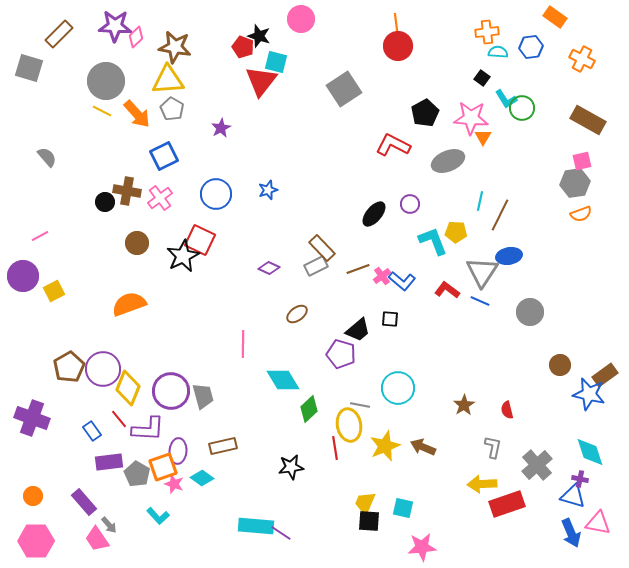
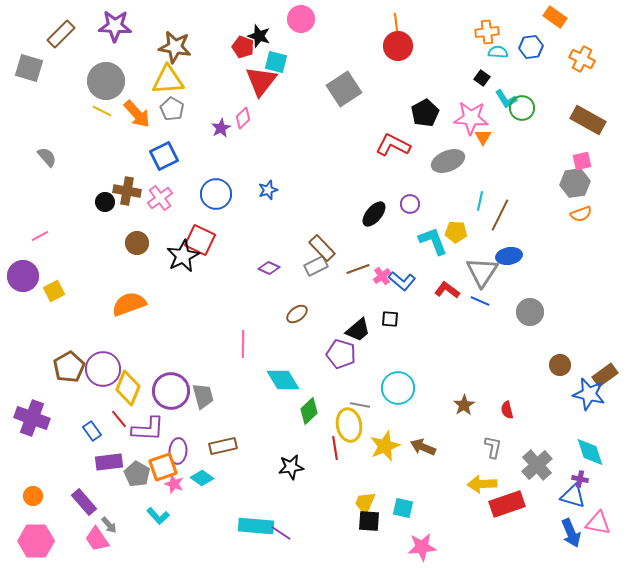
brown rectangle at (59, 34): moved 2 px right
pink diamond at (136, 37): moved 107 px right, 81 px down
green diamond at (309, 409): moved 2 px down
